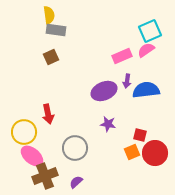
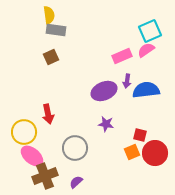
purple star: moved 2 px left
